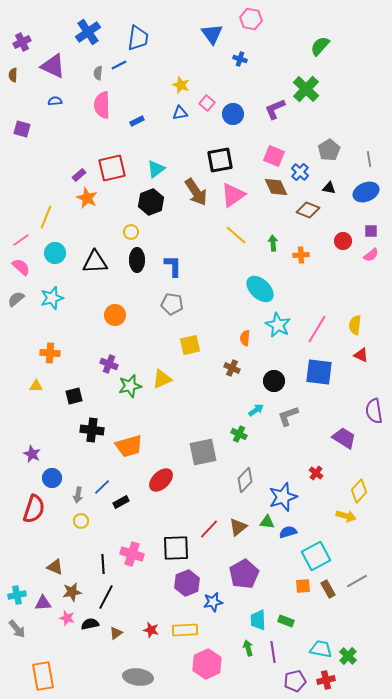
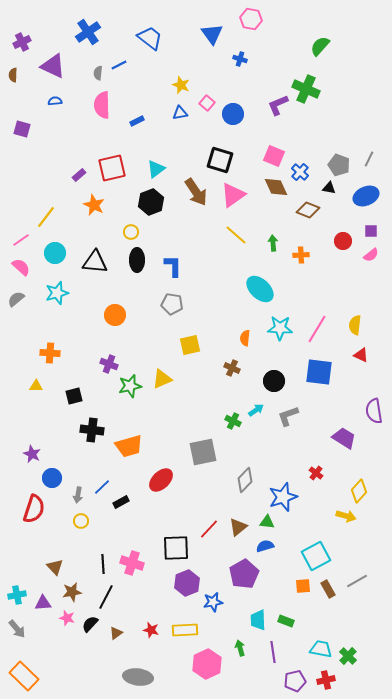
blue trapezoid at (138, 38): moved 12 px right; rotated 60 degrees counterclockwise
green cross at (306, 89): rotated 20 degrees counterclockwise
purple L-shape at (275, 109): moved 3 px right, 4 px up
gray pentagon at (329, 150): moved 10 px right, 15 px down; rotated 20 degrees counterclockwise
gray line at (369, 159): rotated 35 degrees clockwise
black square at (220, 160): rotated 28 degrees clockwise
blue ellipse at (366, 192): moved 4 px down
orange star at (87, 198): moved 7 px right, 7 px down
yellow line at (46, 217): rotated 15 degrees clockwise
black triangle at (95, 262): rotated 8 degrees clockwise
cyan star at (52, 298): moved 5 px right, 5 px up
cyan star at (278, 325): moved 2 px right, 3 px down; rotated 25 degrees counterclockwise
green cross at (239, 434): moved 6 px left, 13 px up
blue semicircle at (288, 532): moved 23 px left, 14 px down
pink cross at (132, 554): moved 9 px down
brown triangle at (55, 567): rotated 24 degrees clockwise
black semicircle at (90, 624): rotated 36 degrees counterclockwise
green arrow at (248, 648): moved 8 px left
orange rectangle at (43, 676): moved 19 px left; rotated 36 degrees counterclockwise
